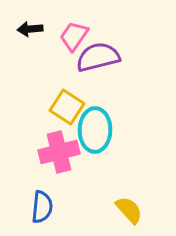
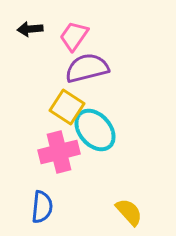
purple semicircle: moved 11 px left, 11 px down
cyan ellipse: rotated 42 degrees counterclockwise
yellow semicircle: moved 2 px down
